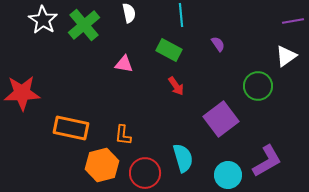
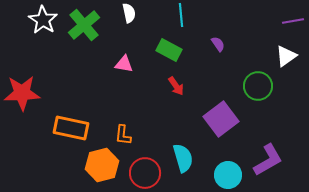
purple L-shape: moved 1 px right, 1 px up
